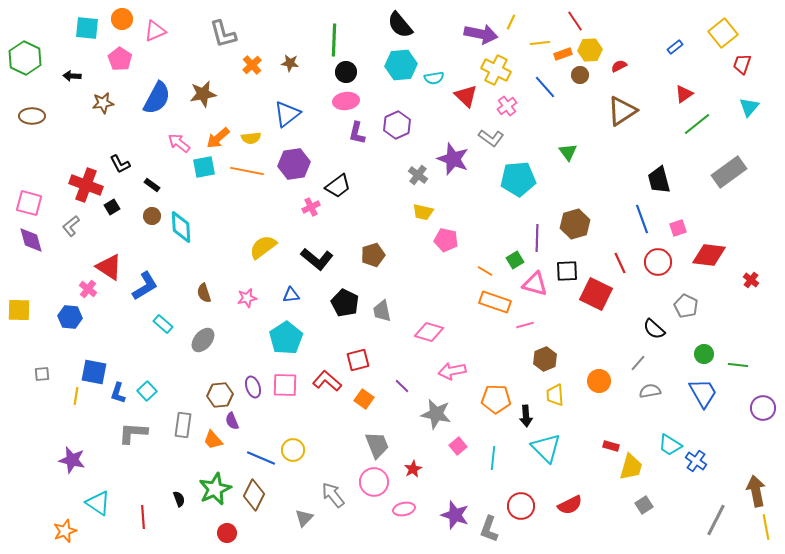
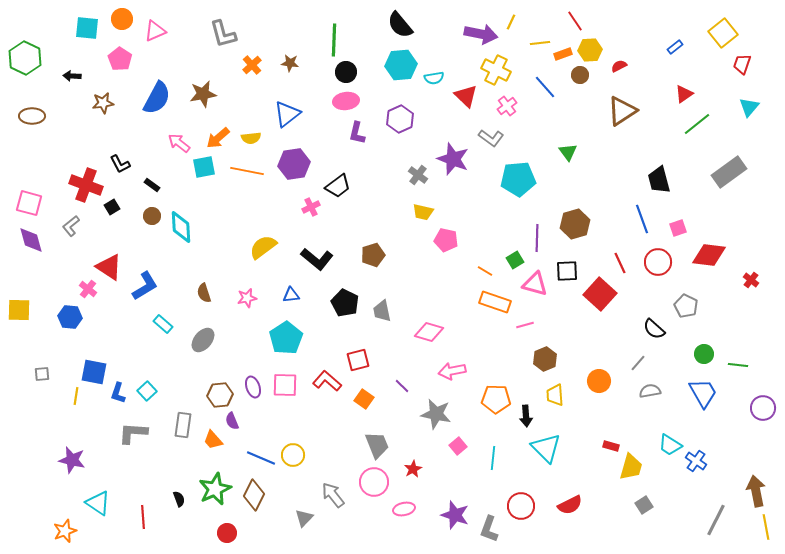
purple hexagon at (397, 125): moved 3 px right, 6 px up
red square at (596, 294): moved 4 px right; rotated 16 degrees clockwise
yellow circle at (293, 450): moved 5 px down
